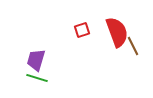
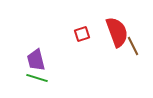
red square: moved 4 px down
purple trapezoid: rotated 30 degrees counterclockwise
